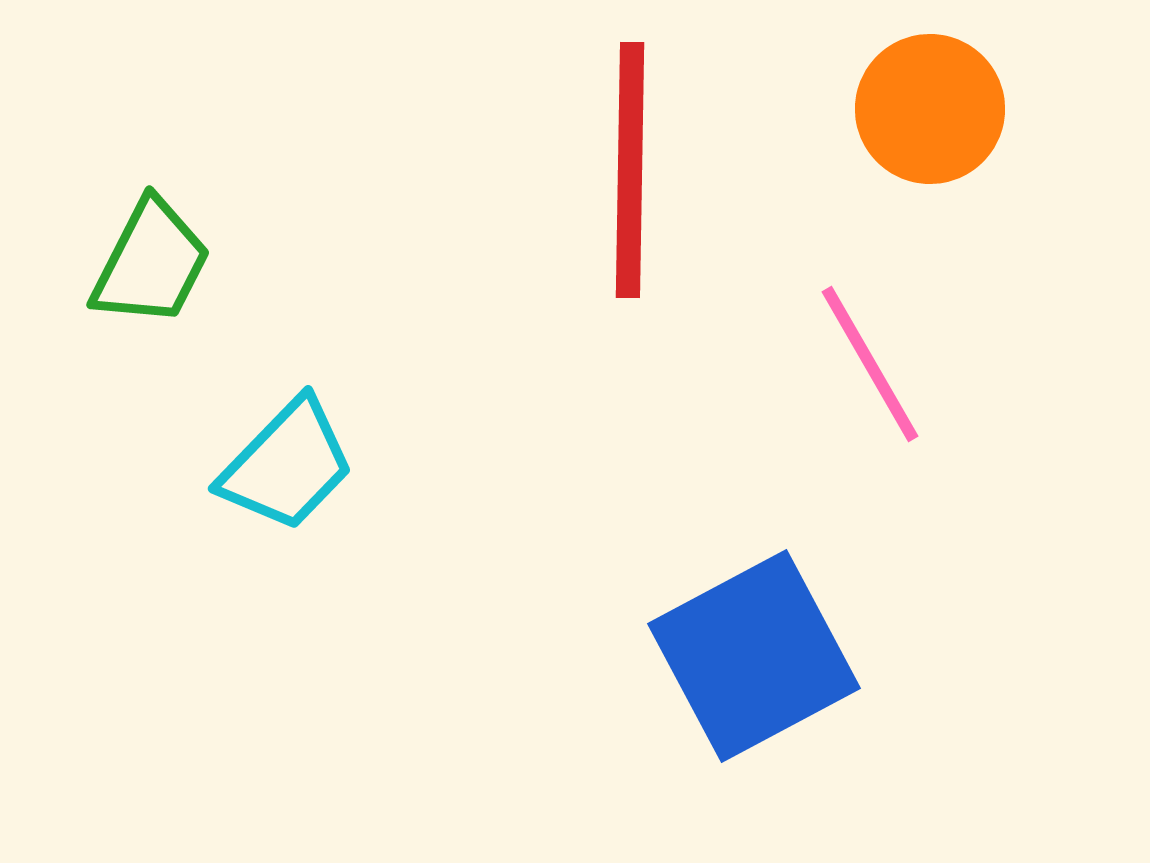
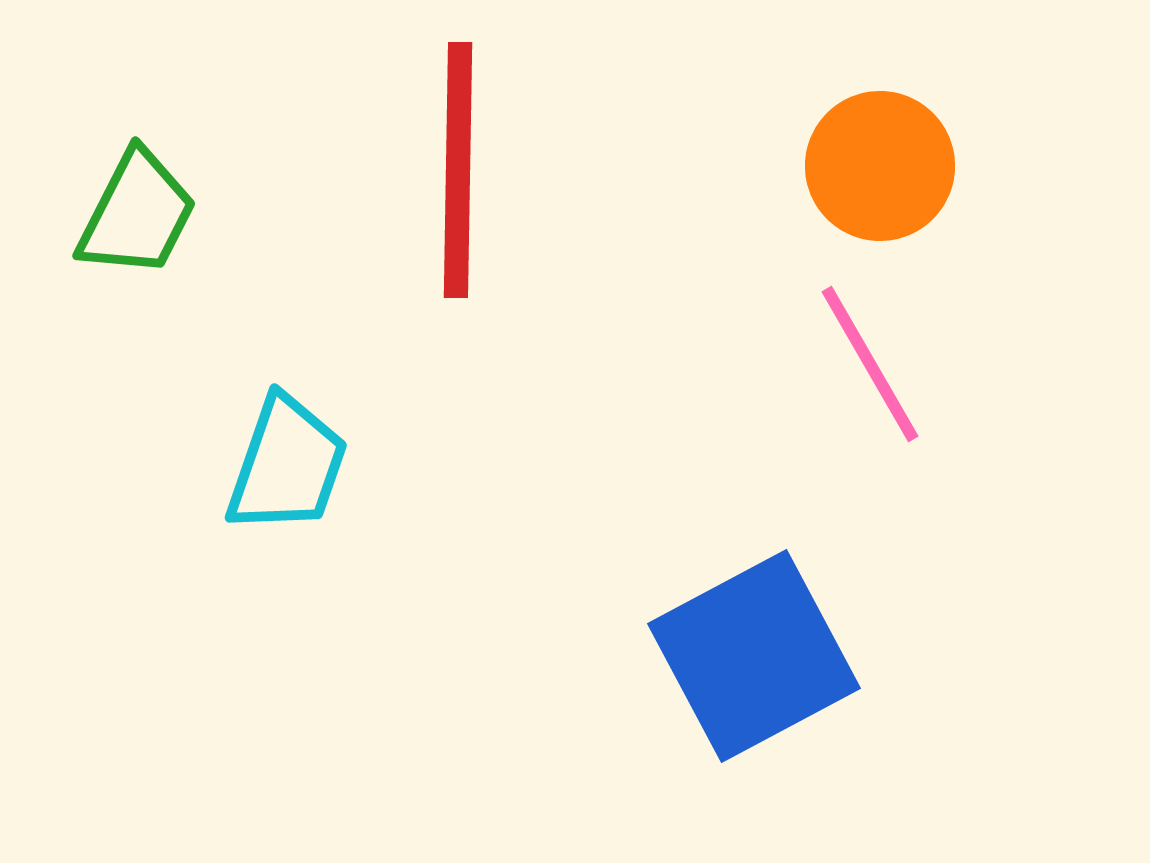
orange circle: moved 50 px left, 57 px down
red line: moved 172 px left
green trapezoid: moved 14 px left, 49 px up
cyan trapezoid: rotated 25 degrees counterclockwise
